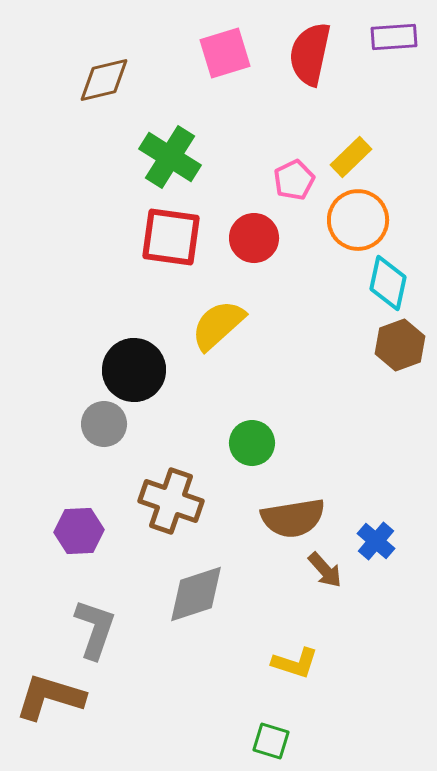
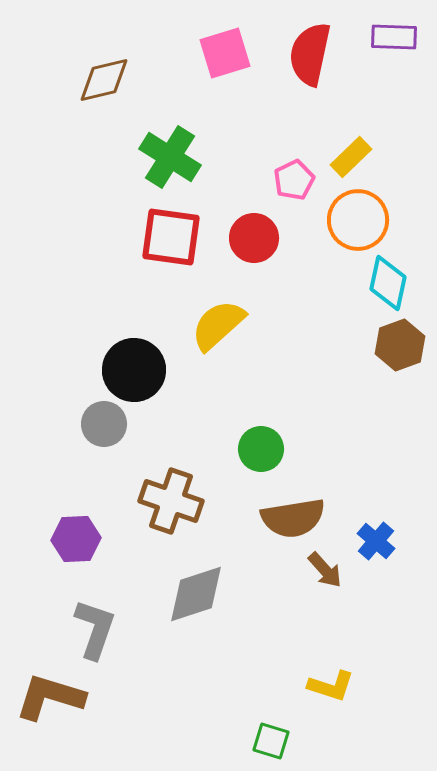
purple rectangle: rotated 6 degrees clockwise
green circle: moved 9 px right, 6 px down
purple hexagon: moved 3 px left, 8 px down
yellow L-shape: moved 36 px right, 23 px down
